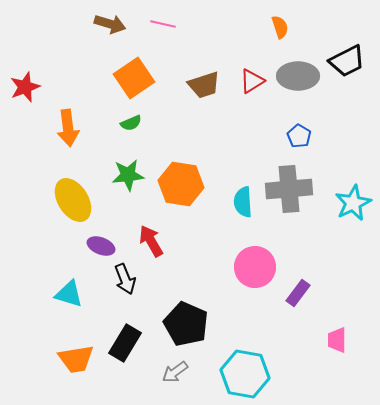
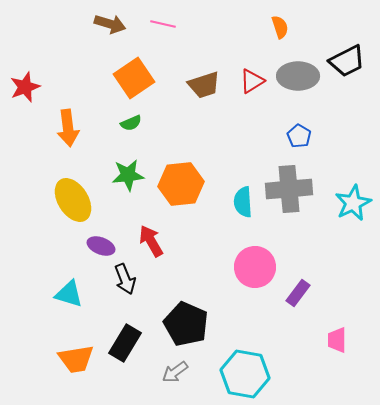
orange hexagon: rotated 15 degrees counterclockwise
